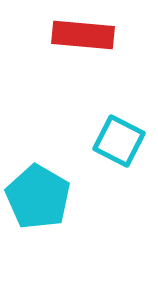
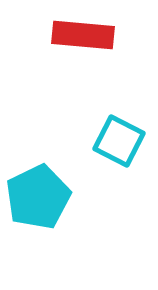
cyan pentagon: rotated 16 degrees clockwise
